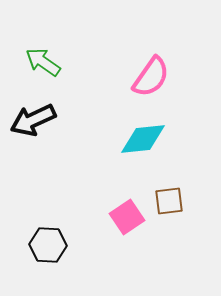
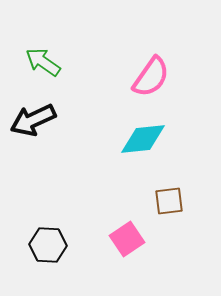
pink square: moved 22 px down
